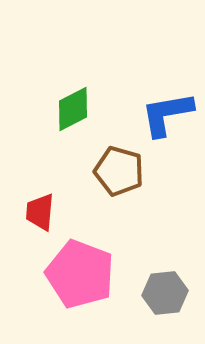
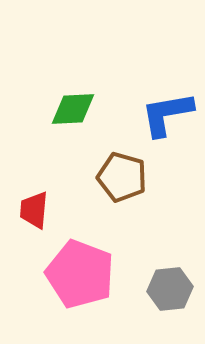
green diamond: rotated 24 degrees clockwise
brown pentagon: moved 3 px right, 6 px down
red trapezoid: moved 6 px left, 2 px up
gray hexagon: moved 5 px right, 4 px up
